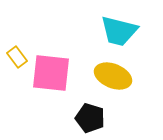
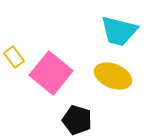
yellow rectangle: moved 3 px left
pink square: rotated 33 degrees clockwise
black pentagon: moved 13 px left, 2 px down
